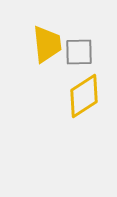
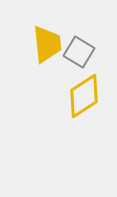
gray square: rotated 32 degrees clockwise
